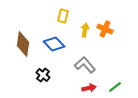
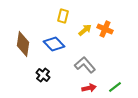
yellow arrow: rotated 40 degrees clockwise
